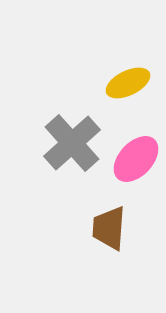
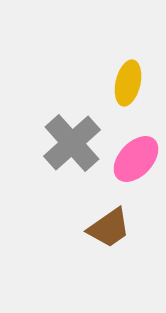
yellow ellipse: rotated 51 degrees counterclockwise
brown trapezoid: rotated 129 degrees counterclockwise
